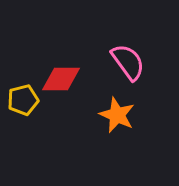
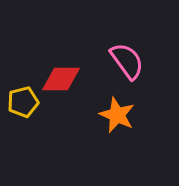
pink semicircle: moved 1 px left, 1 px up
yellow pentagon: moved 2 px down
